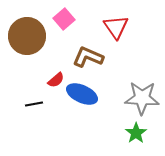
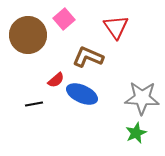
brown circle: moved 1 px right, 1 px up
green star: rotated 10 degrees clockwise
